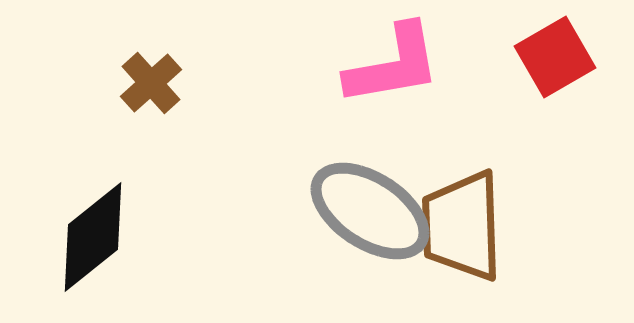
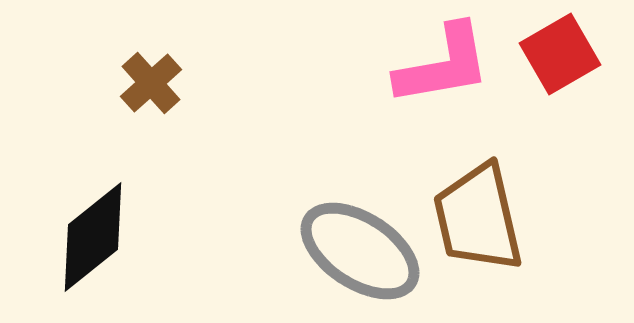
red square: moved 5 px right, 3 px up
pink L-shape: moved 50 px right
gray ellipse: moved 10 px left, 40 px down
brown trapezoid: moved 16 px right, 8 px up; rotated 11 degrees counterclockwise
